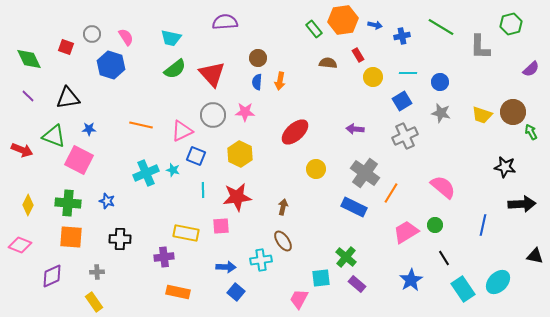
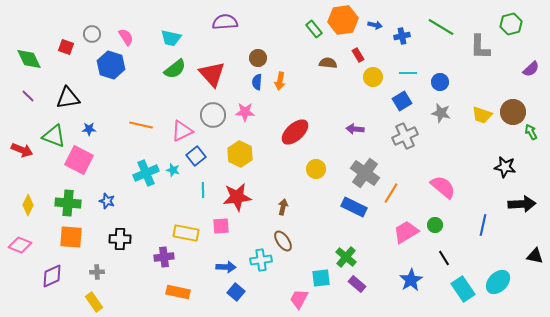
blue square at (196, 156): rotated 30 degrees clockwise
